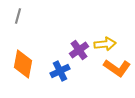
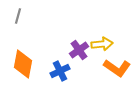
yellow arrow: moved 3 px left
